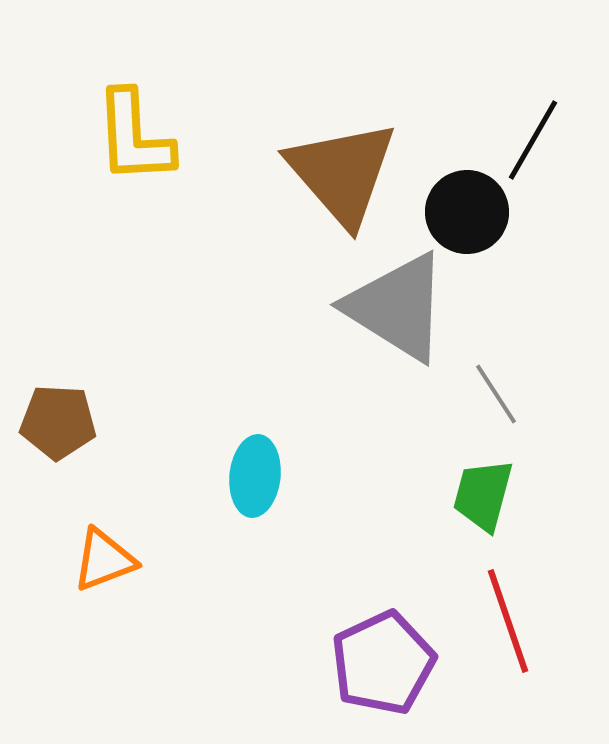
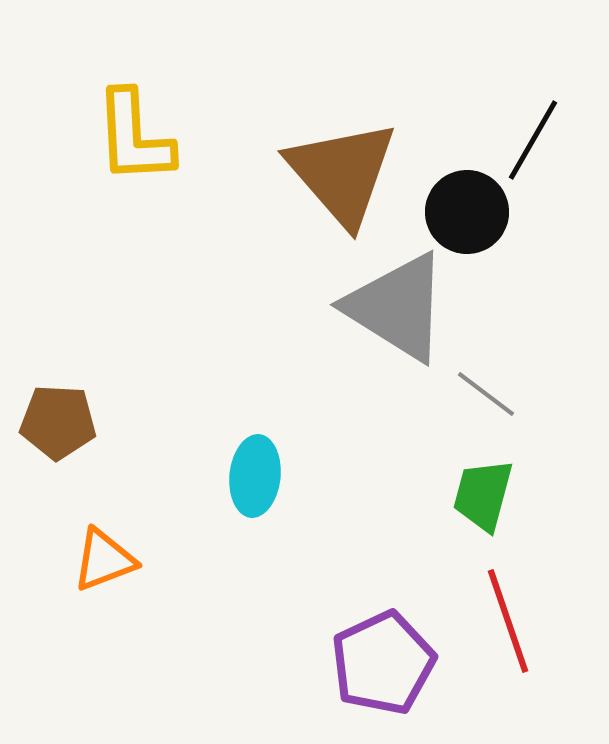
gray line: moved 10 px left; rotated 20 degrees counterclockwise
